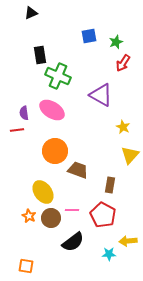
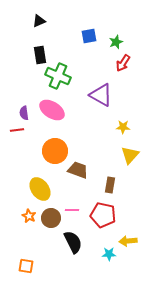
black triangle: moved 8 px right, 8 px down
yellow star: rotated 24 degrees counterclockwise
yellow ellipse: moved 3 px left, 3 px up
red pentagon: rotated 15 degrees counterclockwise
black semicircle: rotated 80 degrees counterclockwise
